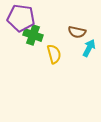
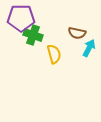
purple pentagon: rotated 8 degrees counterclockwise
brown semicircle: moved 1 px down
